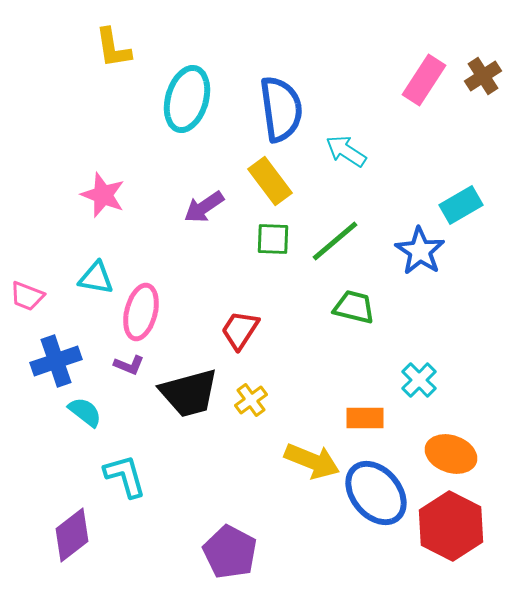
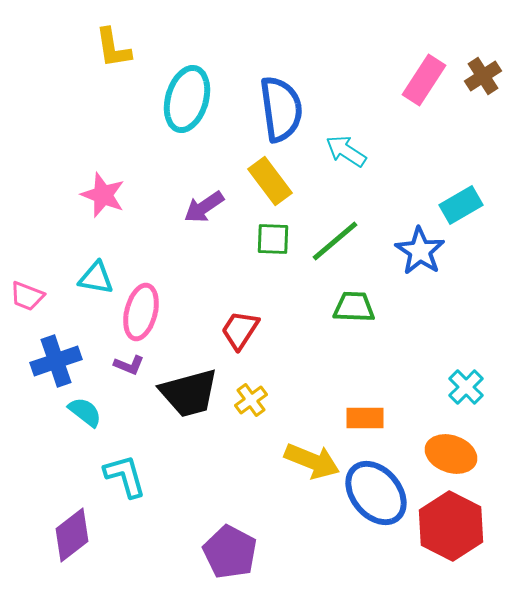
green trapezoid: rotated 12 degrees counterclockwise
cyan cross: moved 47 px right, 7 px down
